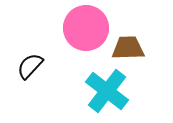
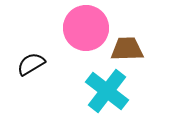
brown trapezoid: moved 1 px left, 1 px down
black semicircle: moved 1 px right, 2 px up; rotated 16 degrees clockwise
